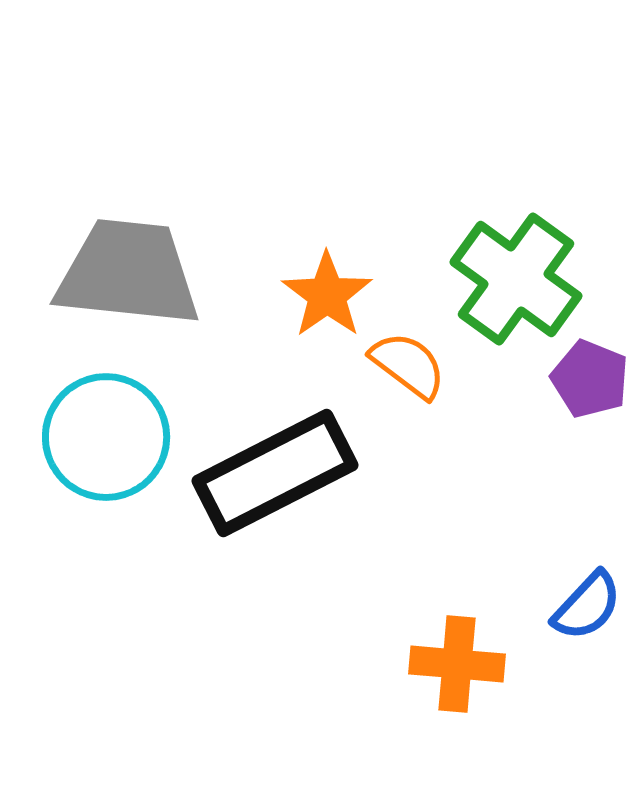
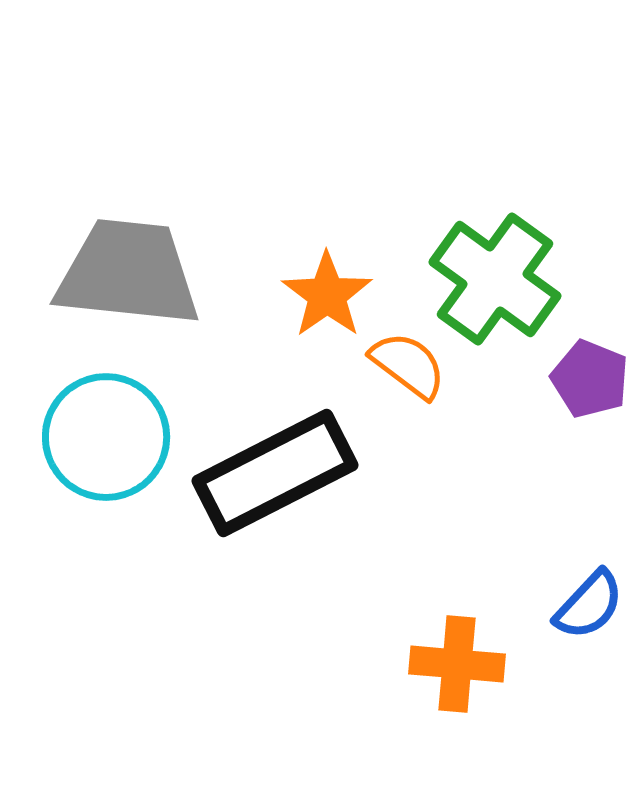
green cross: moved 21 px left
blue semicircle: moved 2 px right, 1 px up
